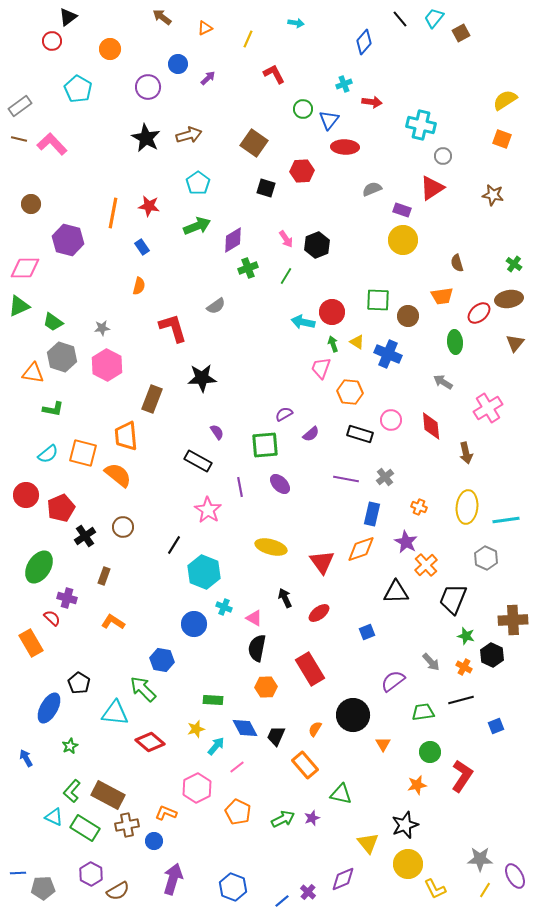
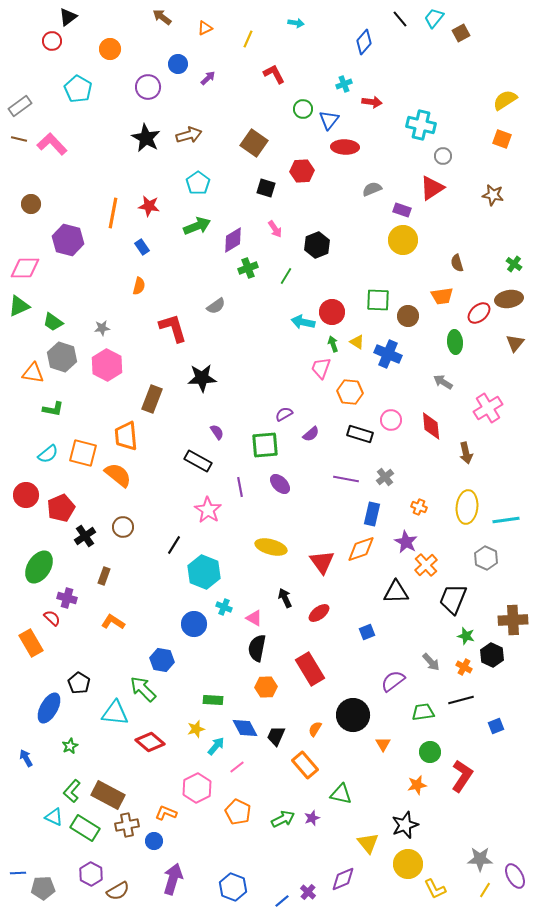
pink arrow at (286, 239): moved 11 px left, 10 px up
